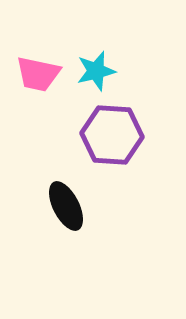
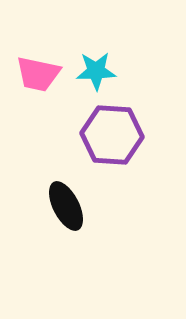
cyan star: rotated 12 degrees clockwise
